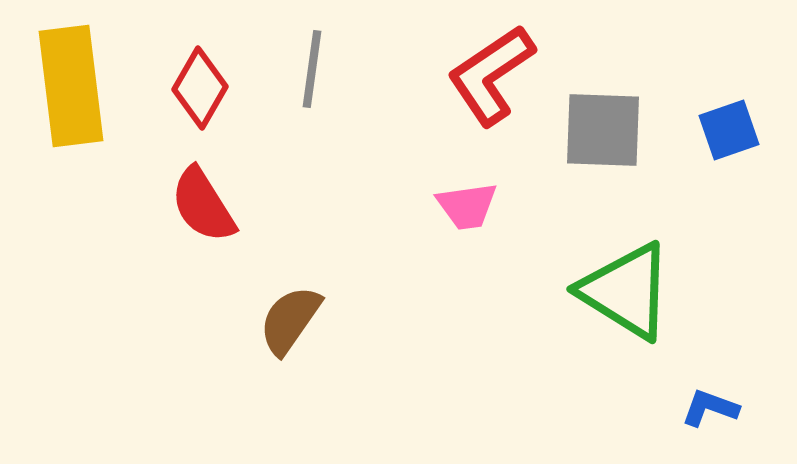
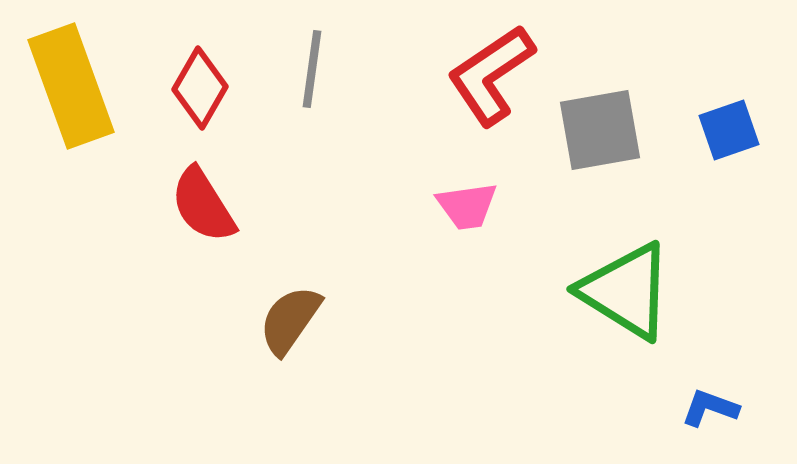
yellow rectangle: rotated 13 degrees counterclockwise
gray square: moved 3 px left; rotated 12 degrees counterclockwise
